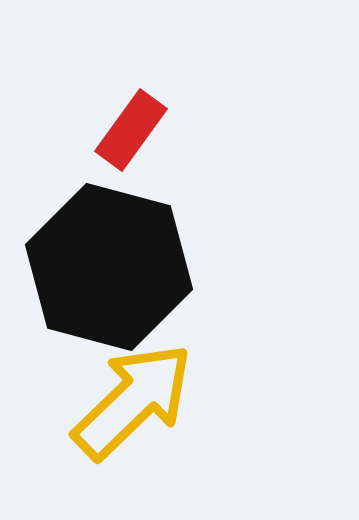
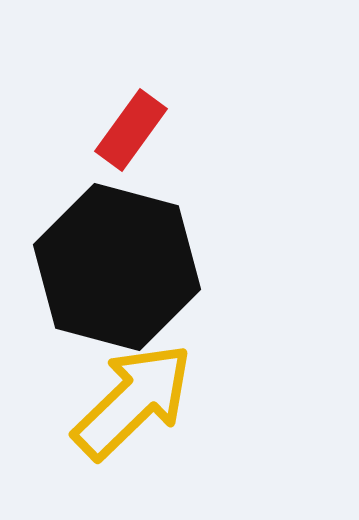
black hexagon: moved 8 px right
